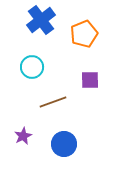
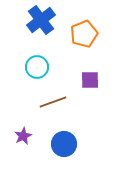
cyan circle: moved 5 px right
